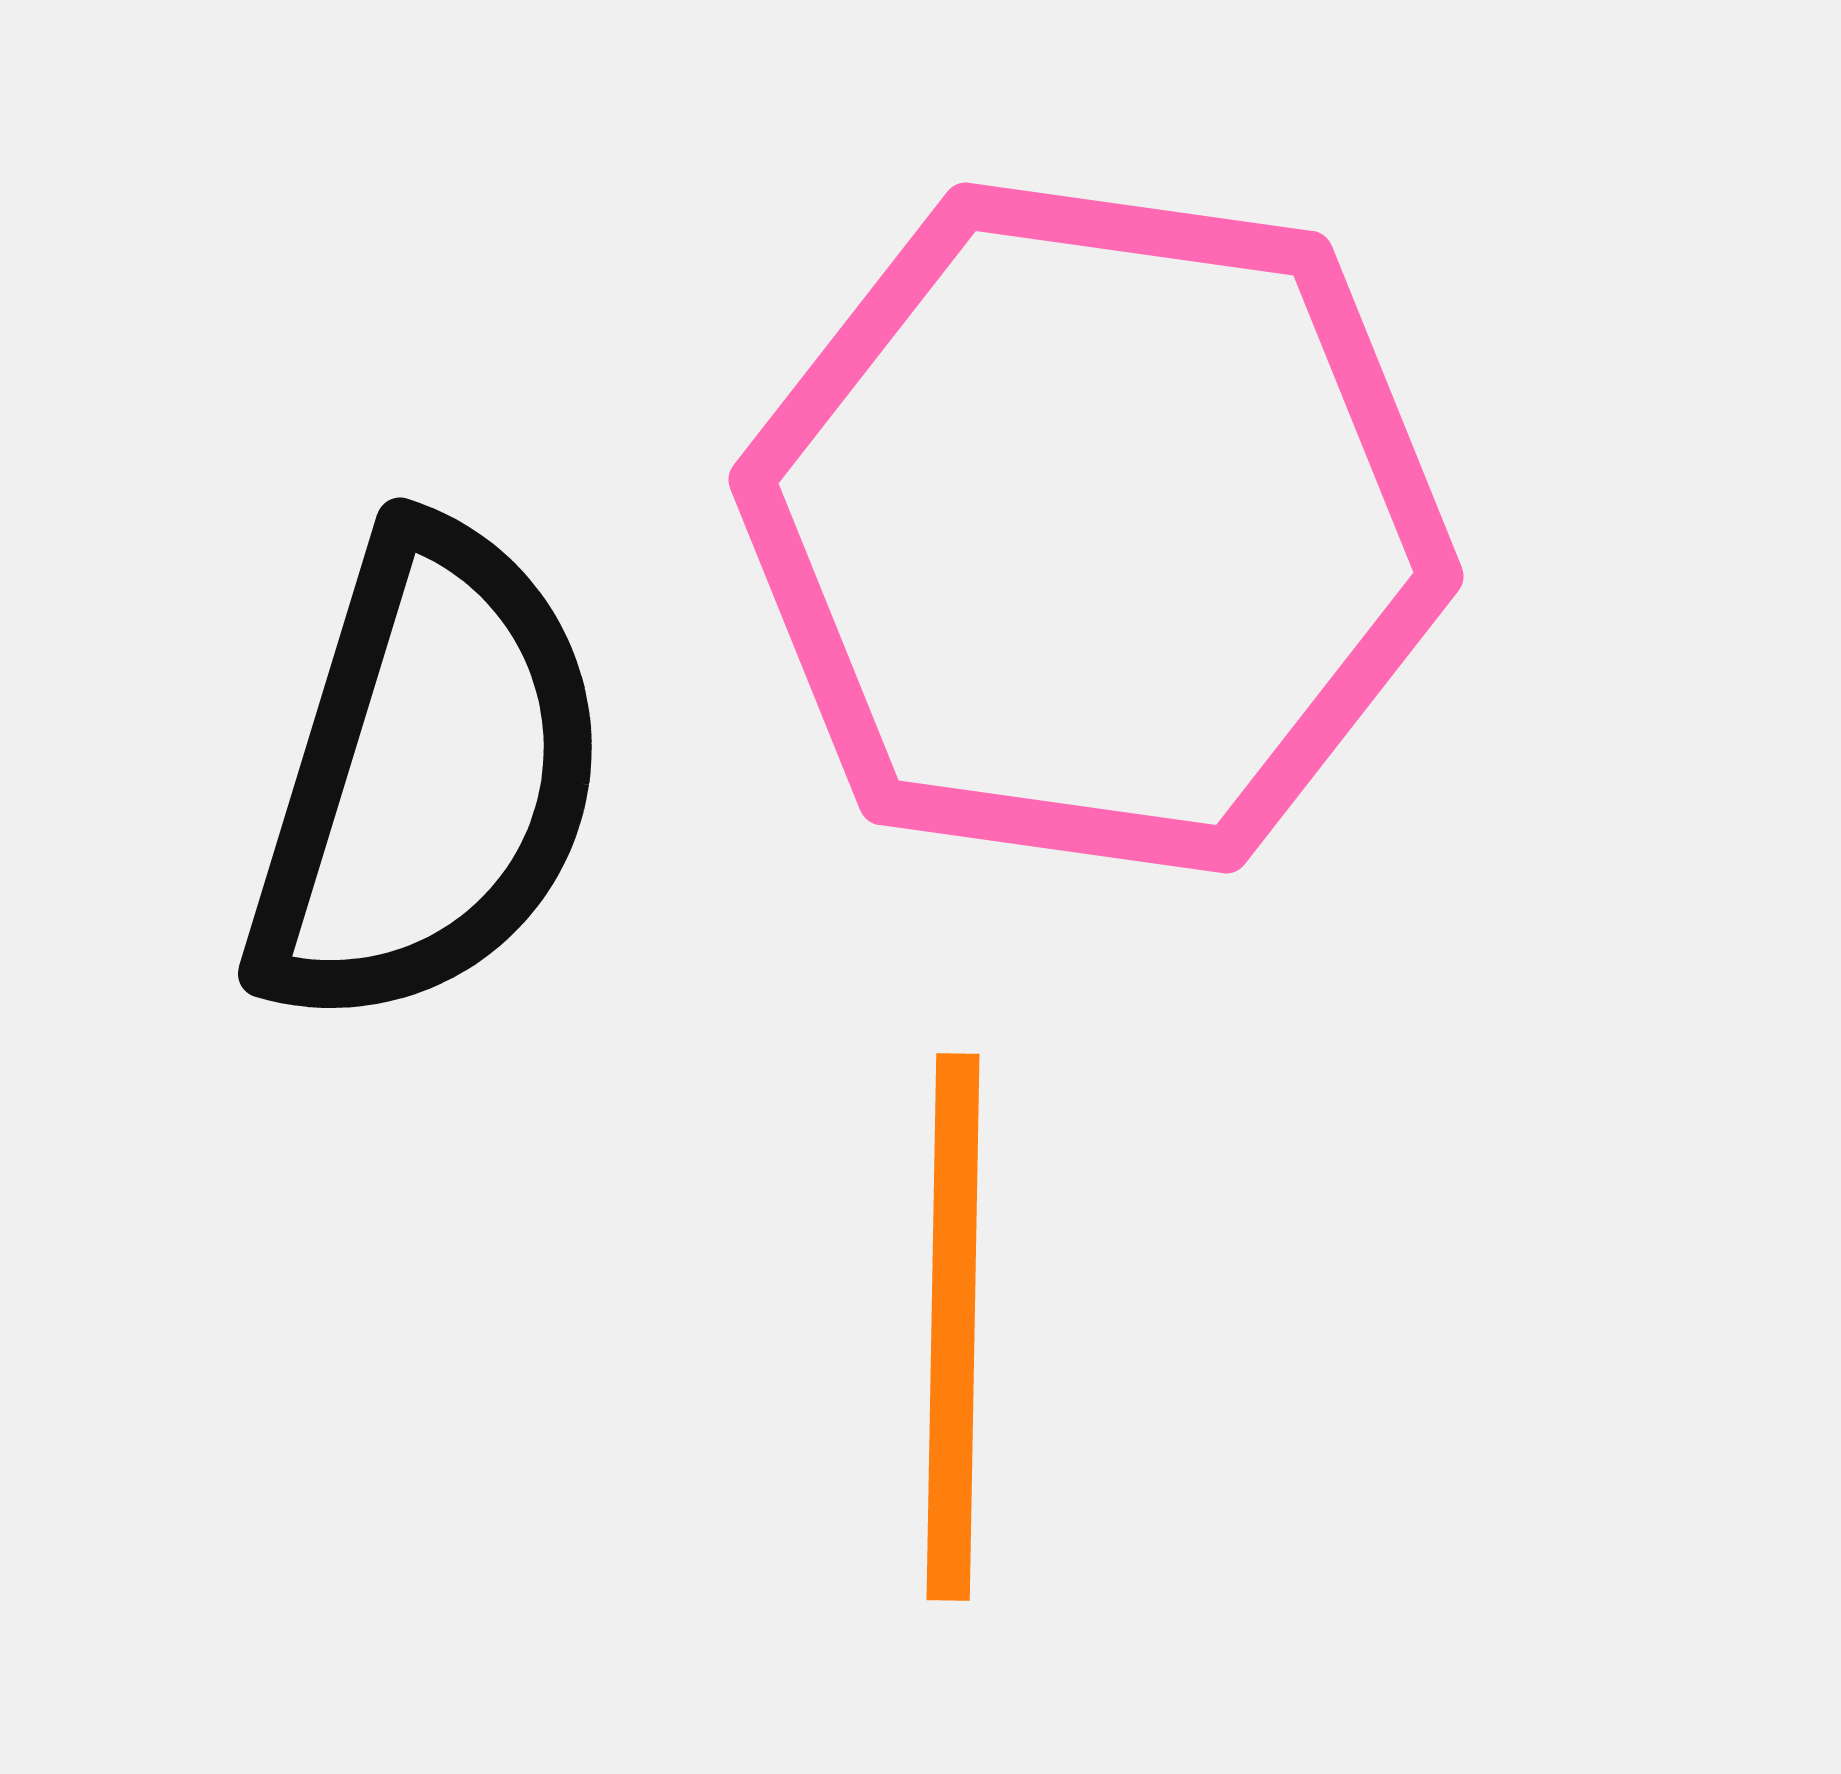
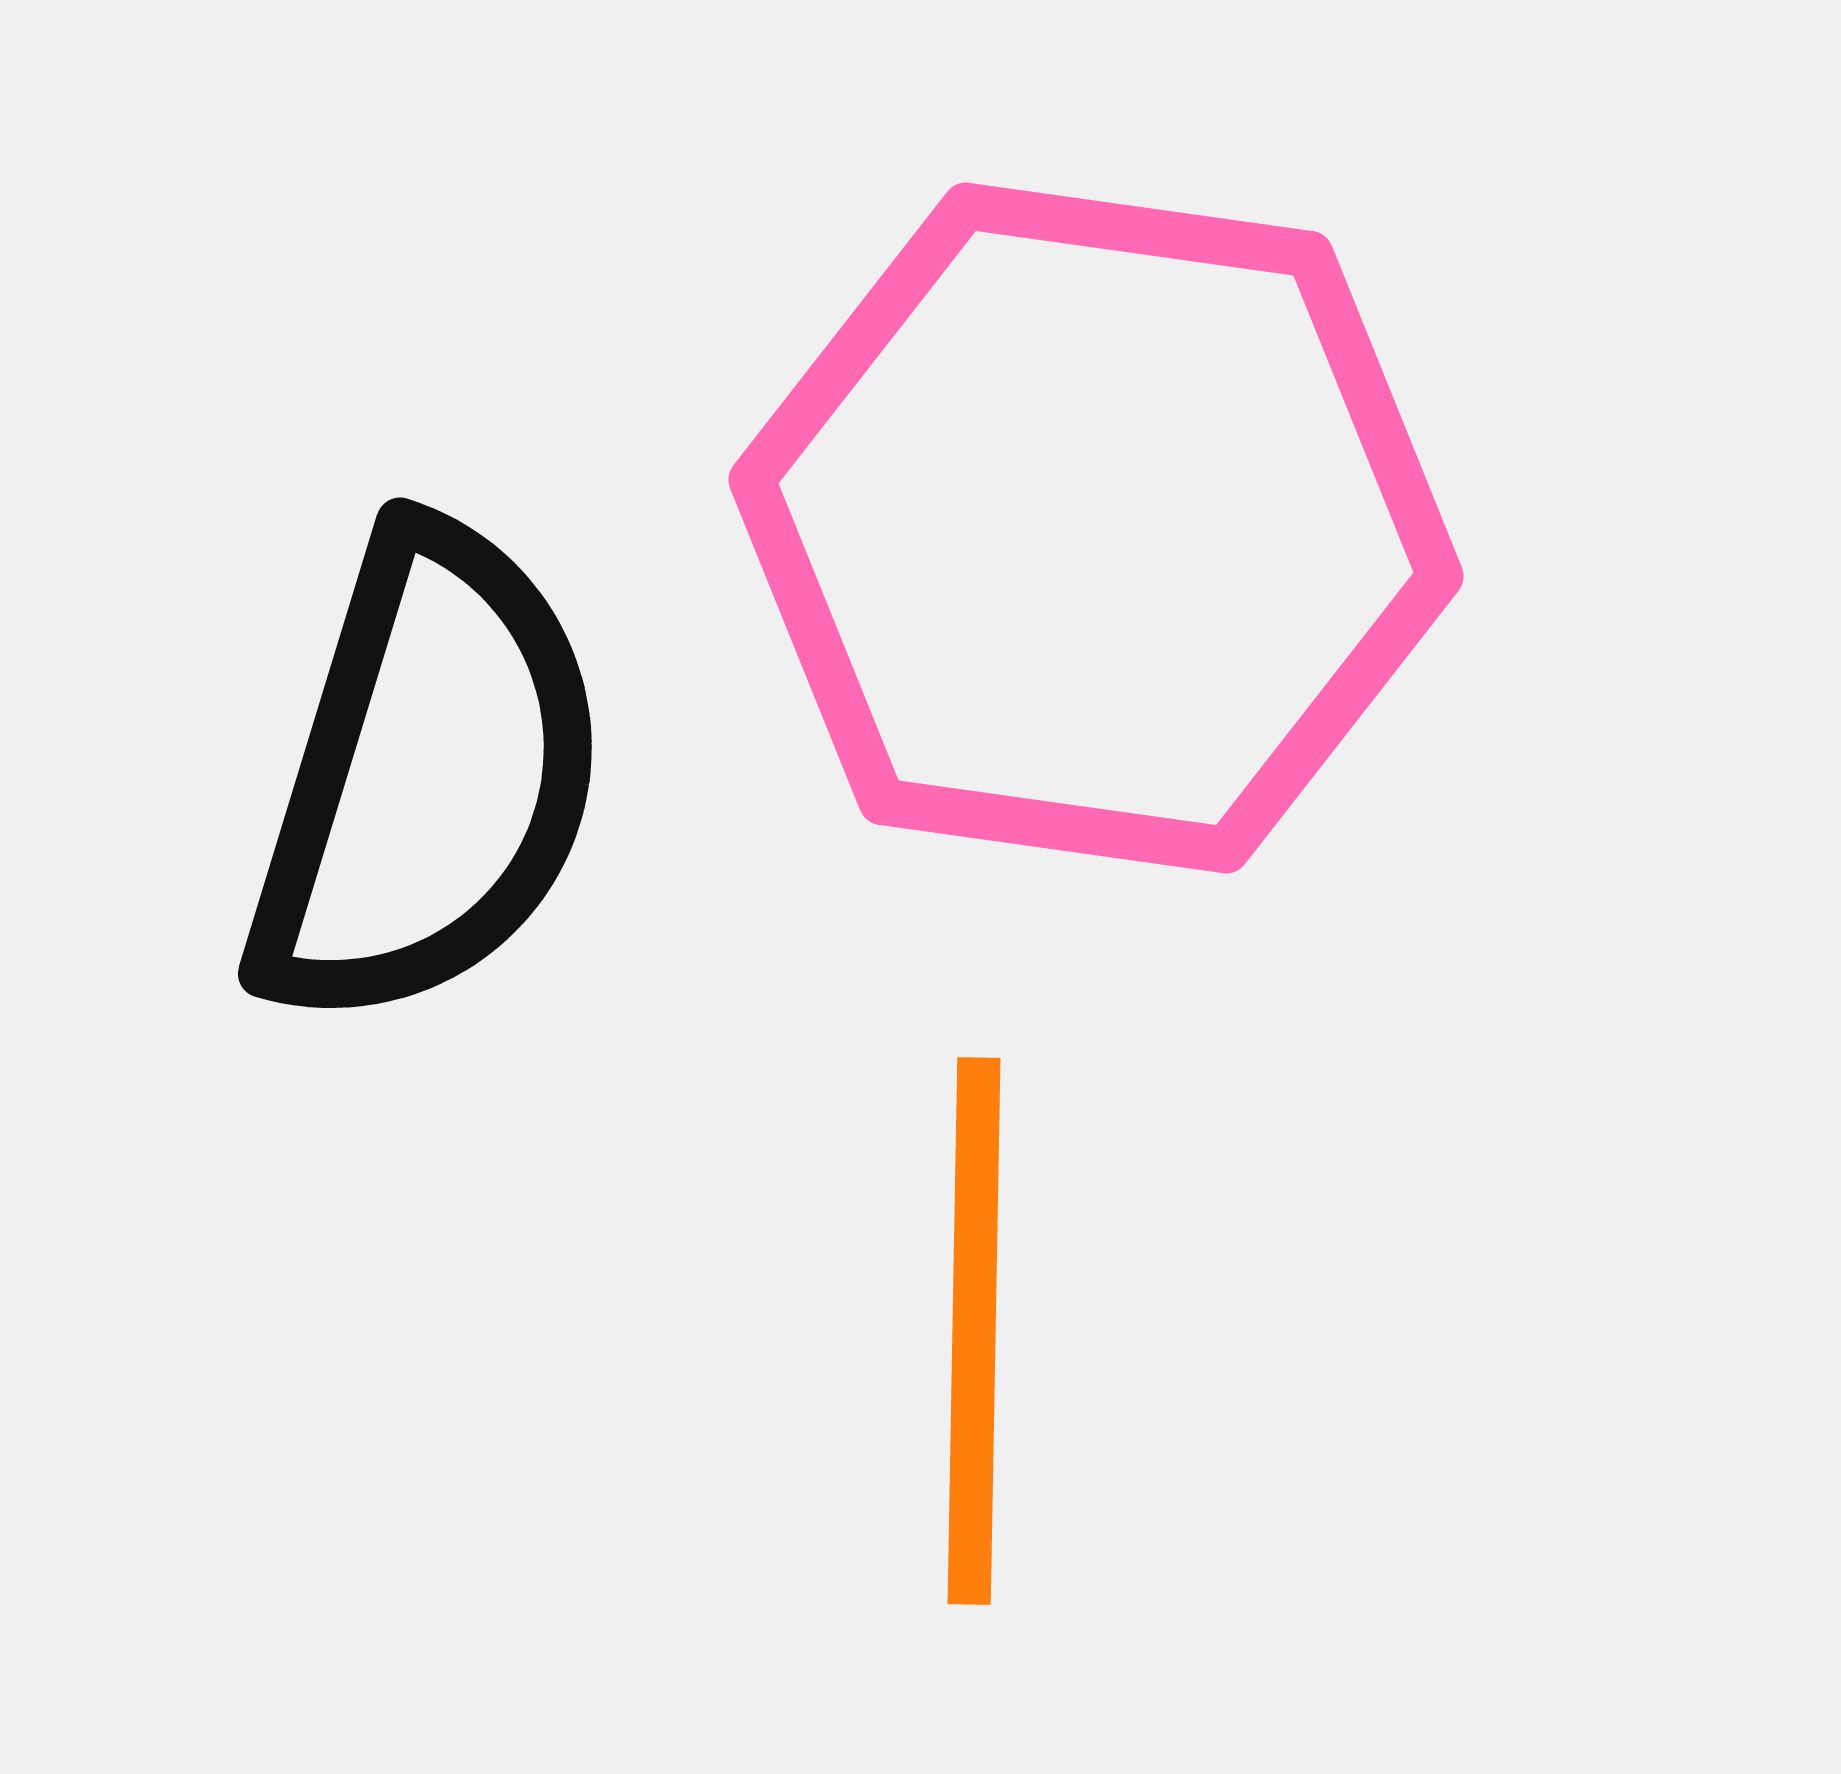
orange line: moved 21 px right, 4 px down
